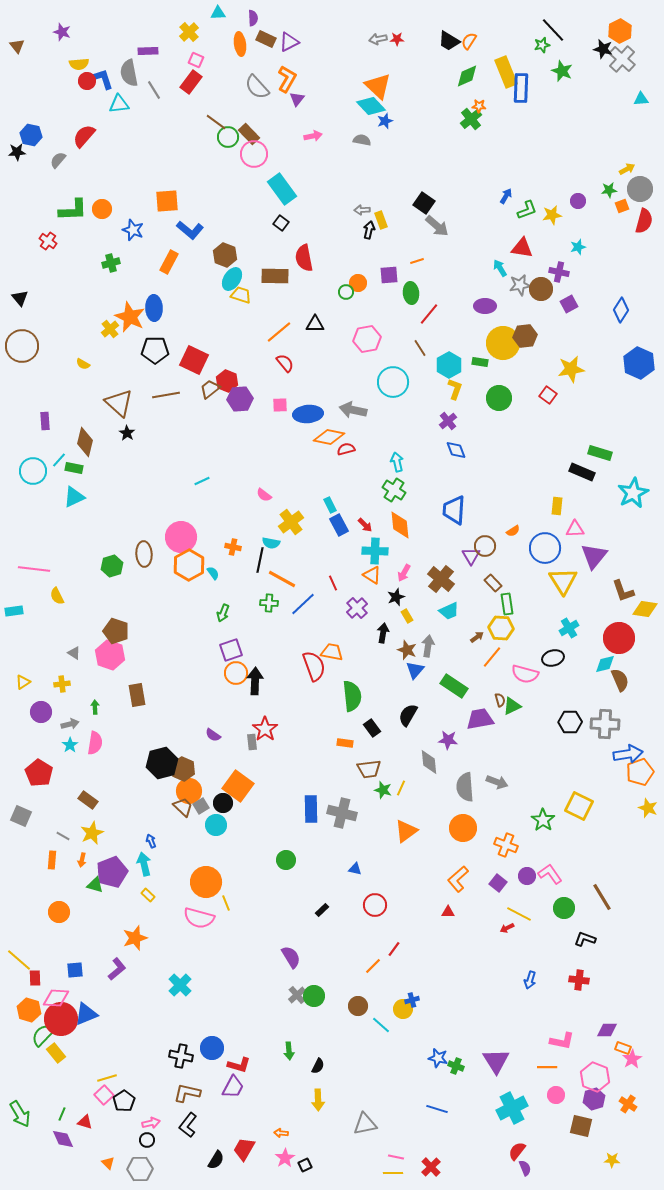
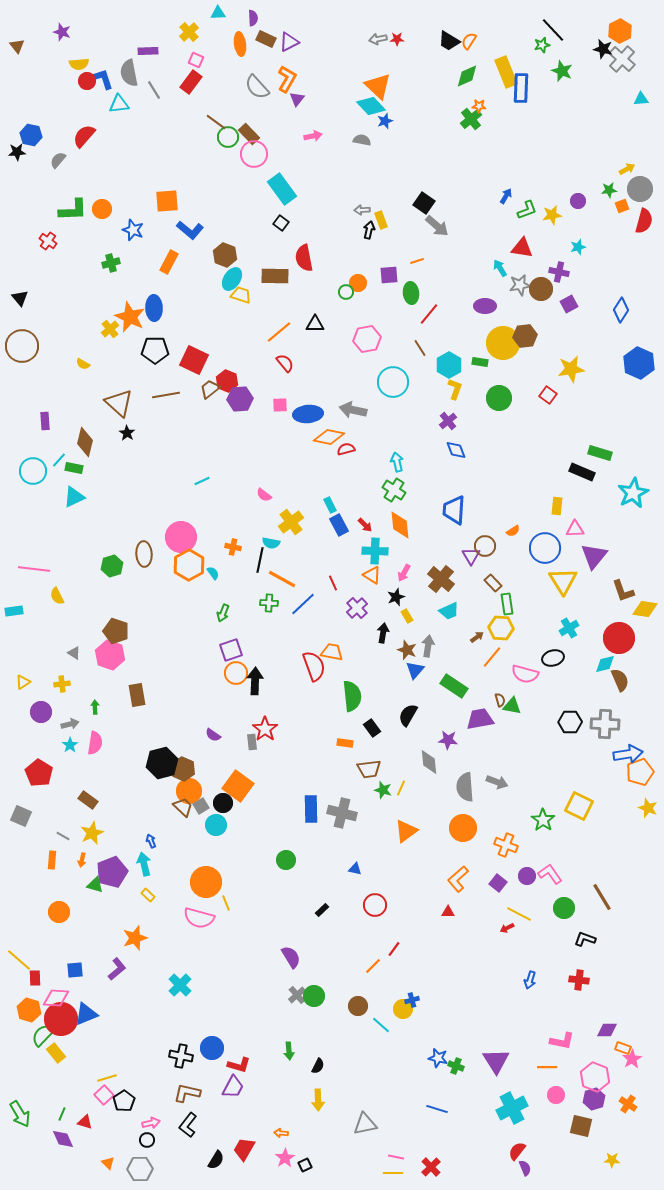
green triangle at (512, 706): rotated 36 degrees clockwise
